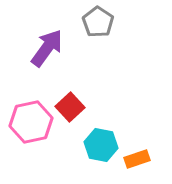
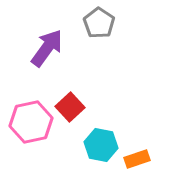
gray pentagon: moved 1 px right, 1 px down
